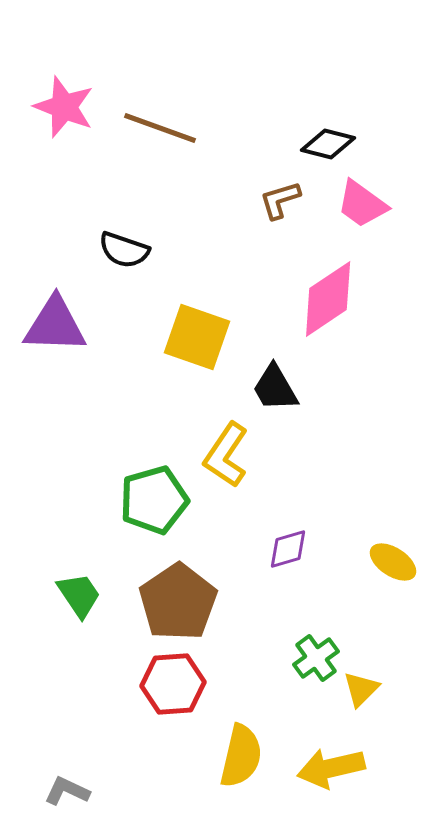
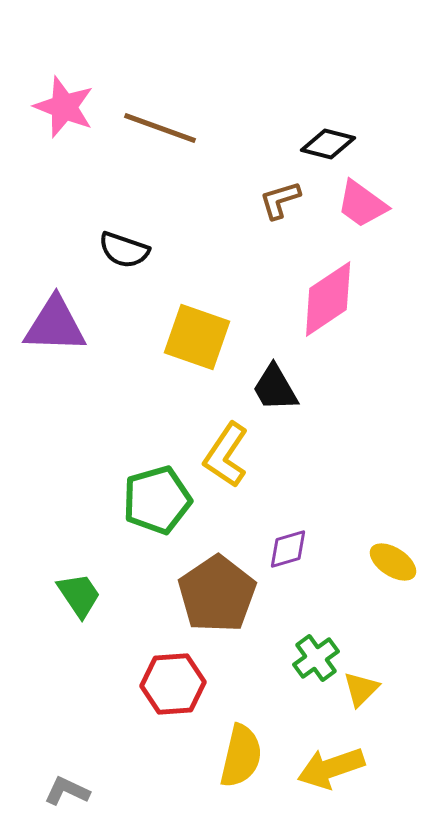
green pentagon: moved 3 px right
brown pentagon: moved 39 px right, 8 px up
yellow arrow: rotated 6 degrees counterclockwise
